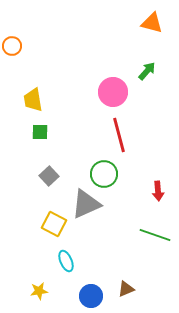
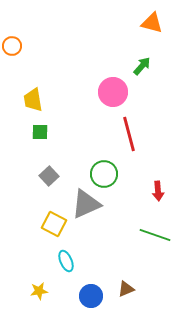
green arrow: moved 5 px left, 5 px up
red line: moved 10 px right, 1 px up
